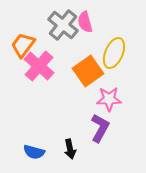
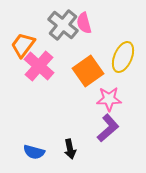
pink semicircle: moved 1 px left, 1 px down
yellow ellipse: moved 9 px right, 4 px down
purple L-shape: moved 8 px right; rotated 20 degrees clockwise
